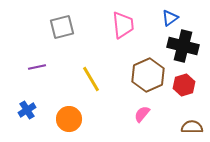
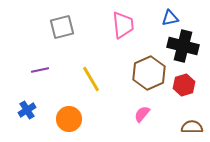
blue triangle: rotated 24 degrees clockwise
purple line: moved 3 px right, 3 px down
brown hexagon: moved 1 px right, 2 px up
